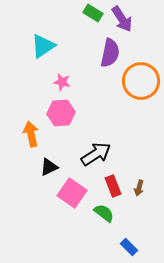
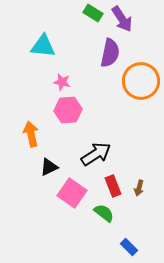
cyan triangle: rotated 40 degrees clockwise
pink hexagon: moved 7 px right, 3 px up
